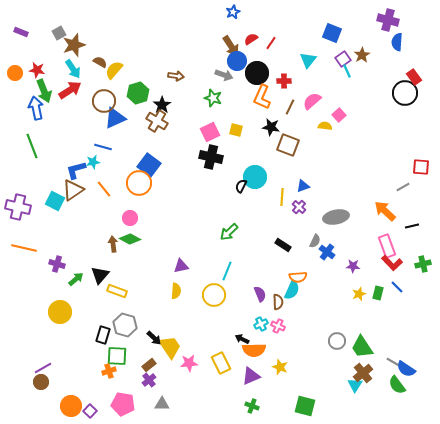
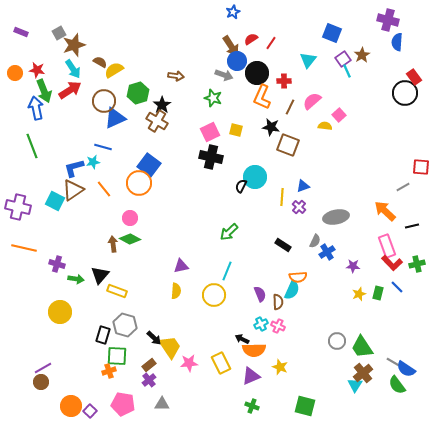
yellow semicircle at (114, 70): rotated 18 degrees clockwise
blue L-shape at (76, 170): moved 2 px left, 2 px up
blue cross at (327, 252): rotated 21 degrees clockwise
green cross at (423, 264): moved 6 px left
green arrow at (76, 279): rotated 49 degrees clockwise
